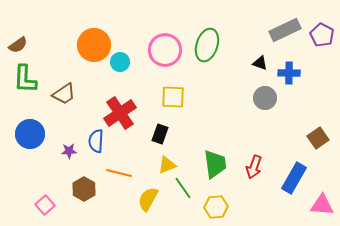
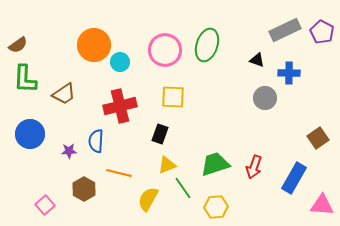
purple pentagon: moved 3 px up
black triangle: moved 3 px left, 3 px up
red cross: moved 7 px up; rotated 20 degrees clockwise
green trapezoid: rotated 100 degrees counterclockwise
